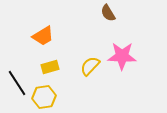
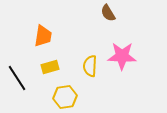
orange trapezoid: rotated 50 degrees counterclockwise
yellow semicircle: rotated 40 degrees counterclockwise
black line: moved 5 px up
yellow hexagon: moved 21 px right
